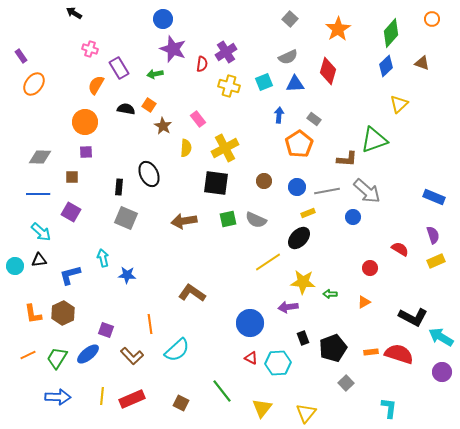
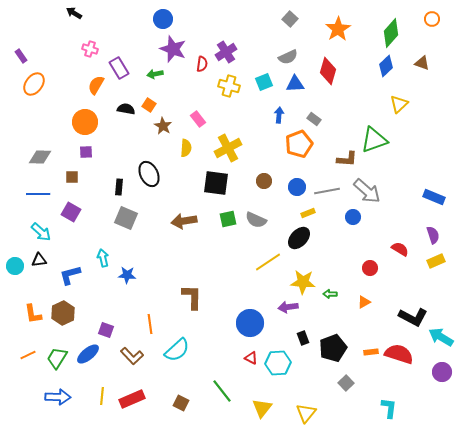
orange pentagon at (299, 144): rotated 12 degrees clockwise
yellow cross at (225, 148): moved 3 px right
brown L-shape at (192, 293): moved 4 px down; rotated 56 degrees clockwise
